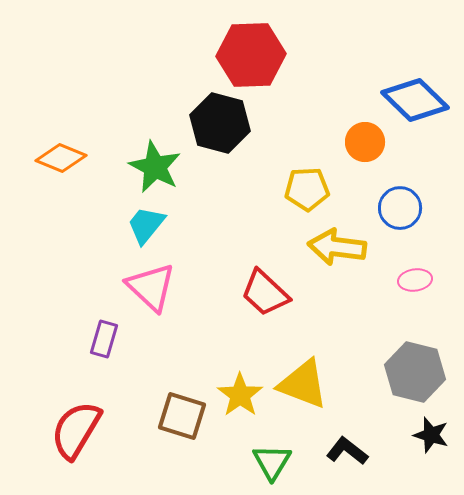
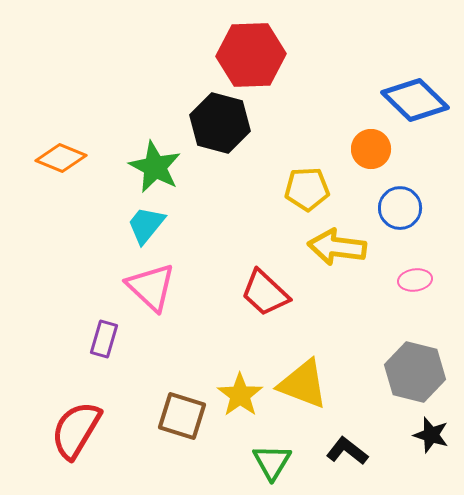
orange circle: moved 6 px right, 7 px down
